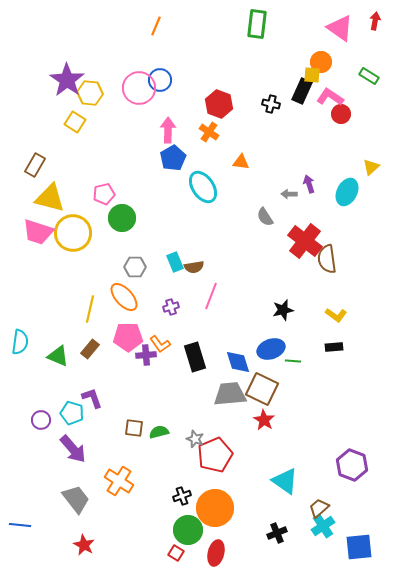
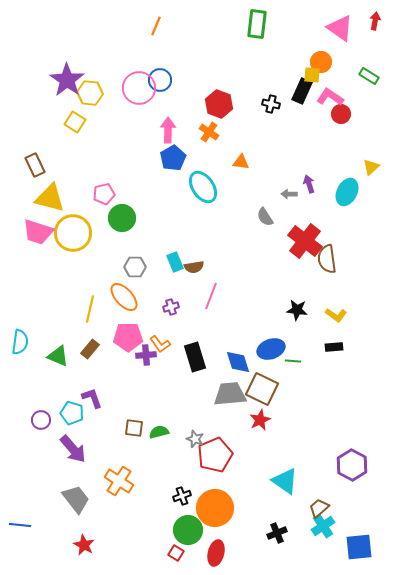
brown rectangle at (35, 165): rotated 55 degrees counterclockwise
black star at (283, 310): moved 14 px right; rotated 20 degrees clockwise
red star at (264, 420): moved 4 px left; rotated 15 degrees clockwise
purple hexagon at (352, 465): rotated 8 degrees clockwise
